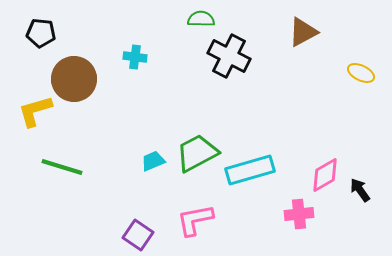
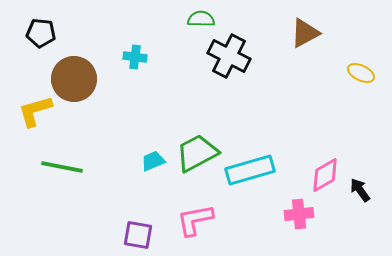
brown triangle: moved 2 px right, 1 px down
green line: rotated 6 degrees counterclockwise
purple square: rotated 24 degrees counterclockwise
